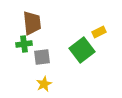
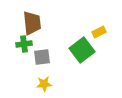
yellow star: rotated 21 degrees clockwise
